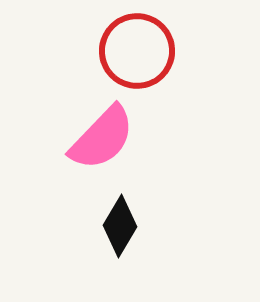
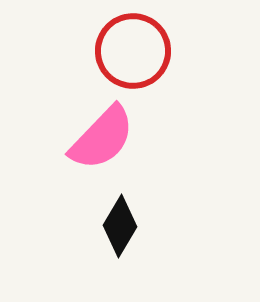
red circle: moved 4 px left
